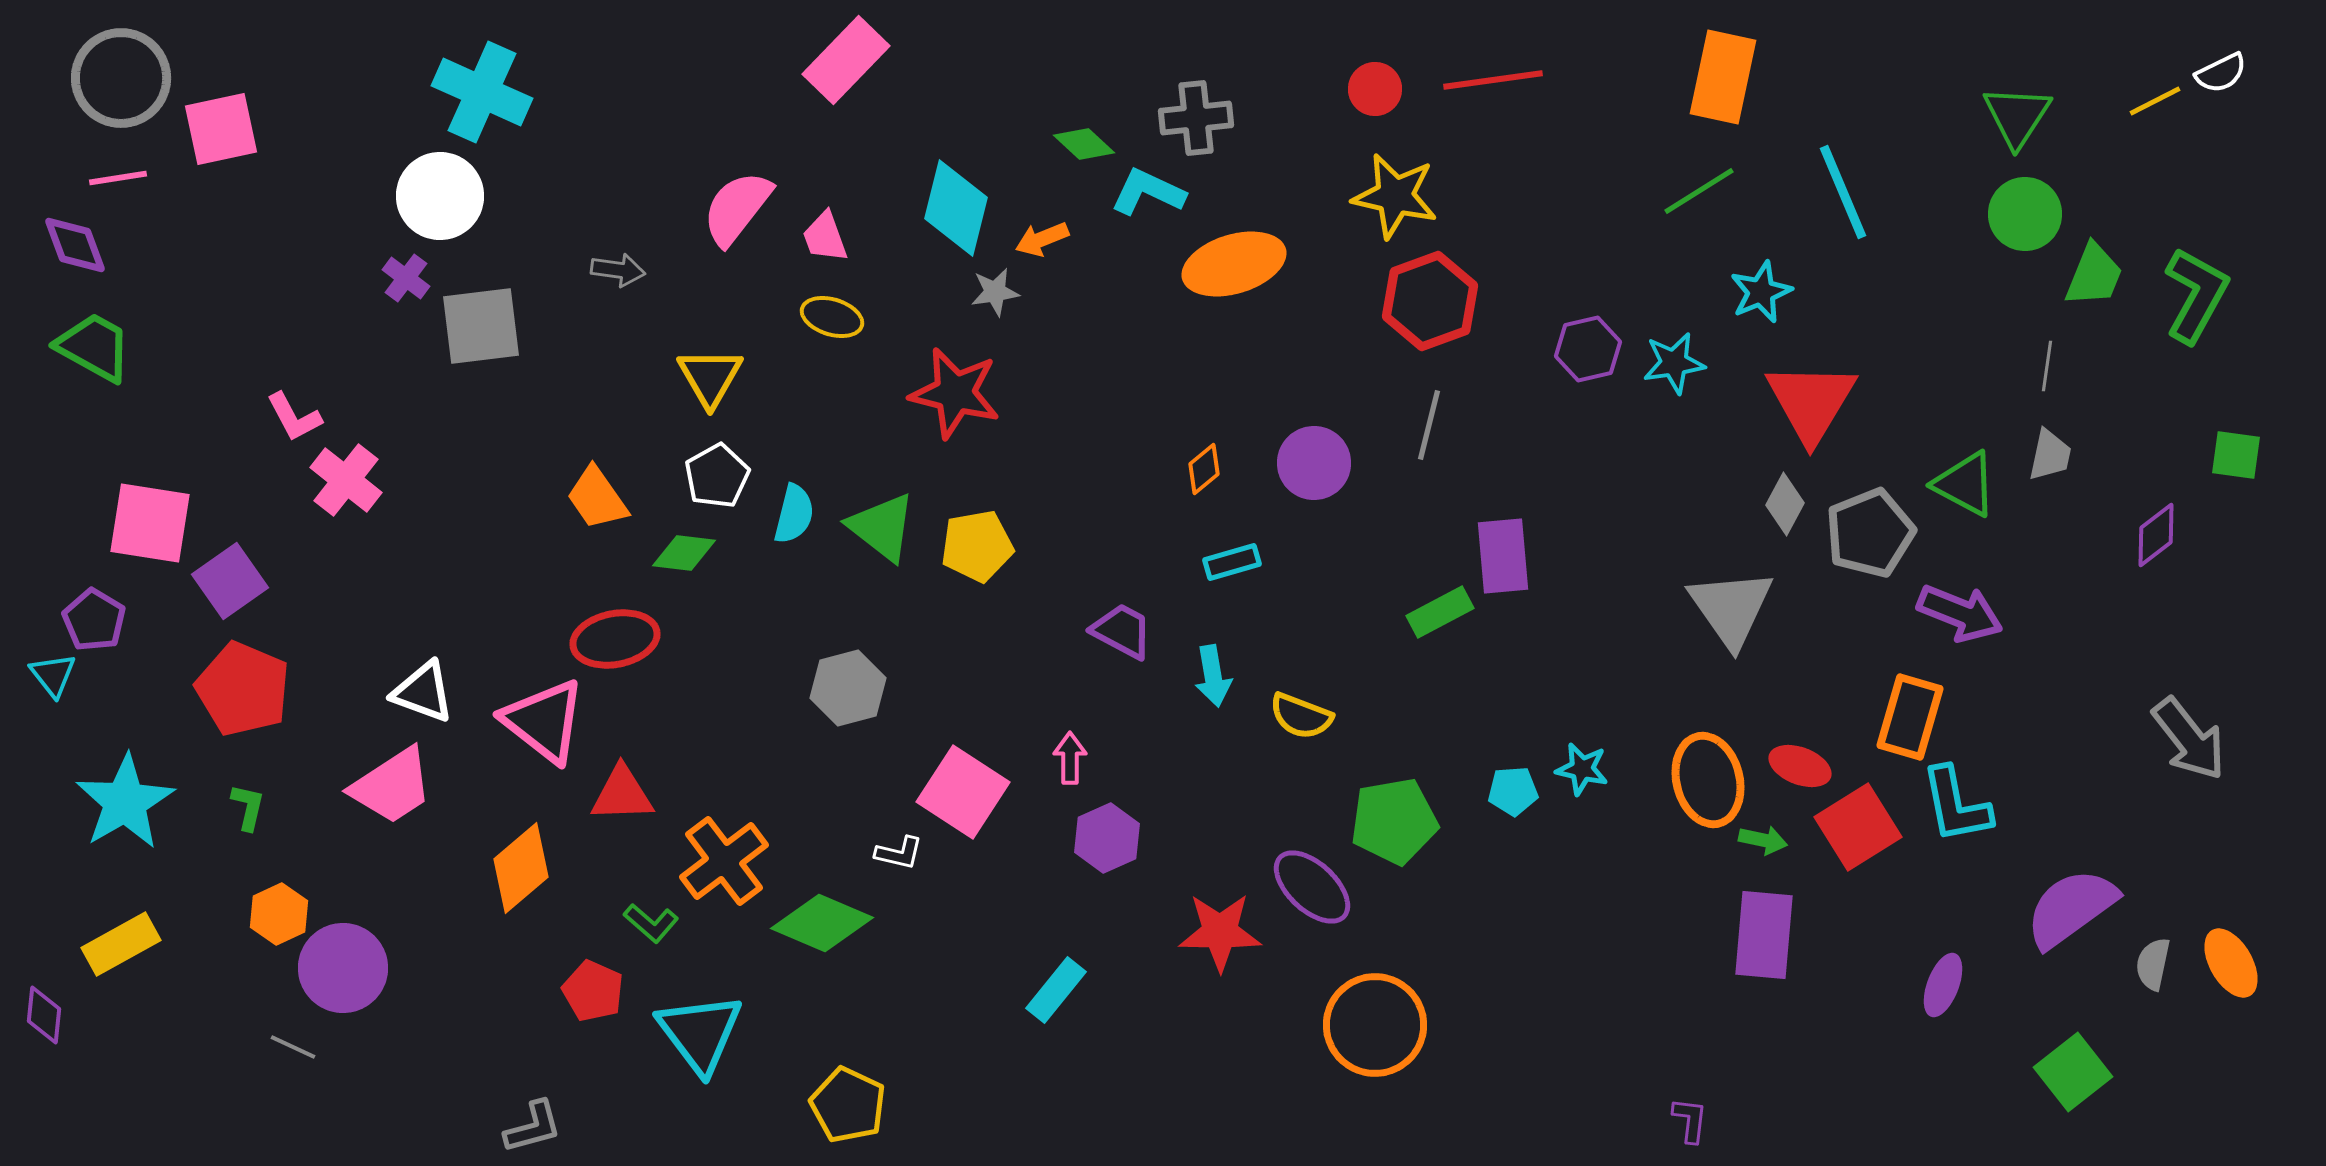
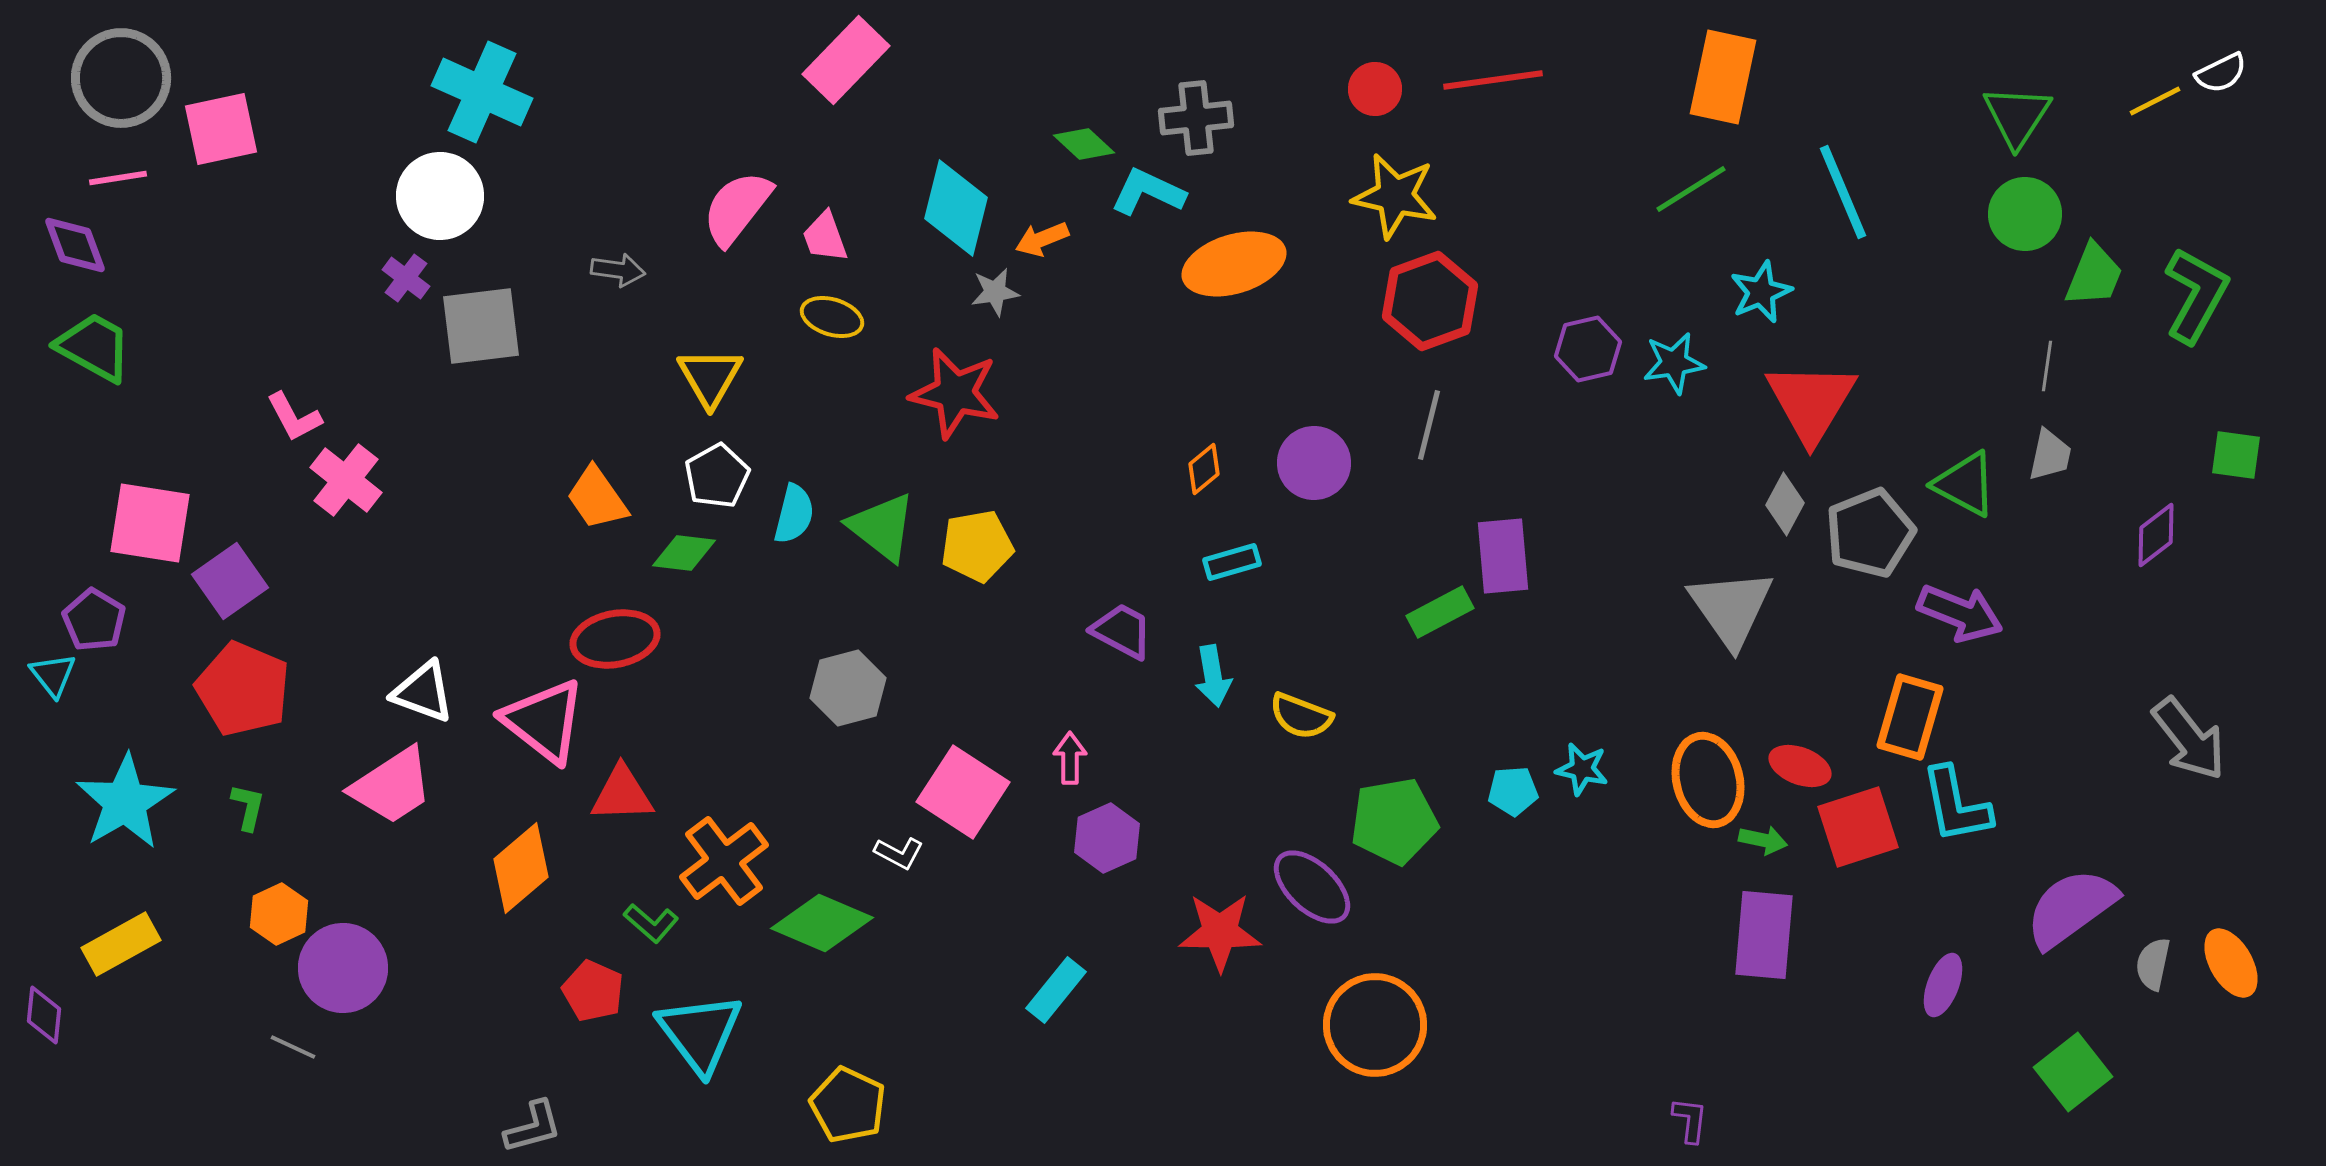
green line at (1699, 191): moved 8 px left, 2 px up
red square at (1858, 827): rotated 14 degrees clockwise
white L-shape at (899, 853): rotated 15 degrees clockwise
